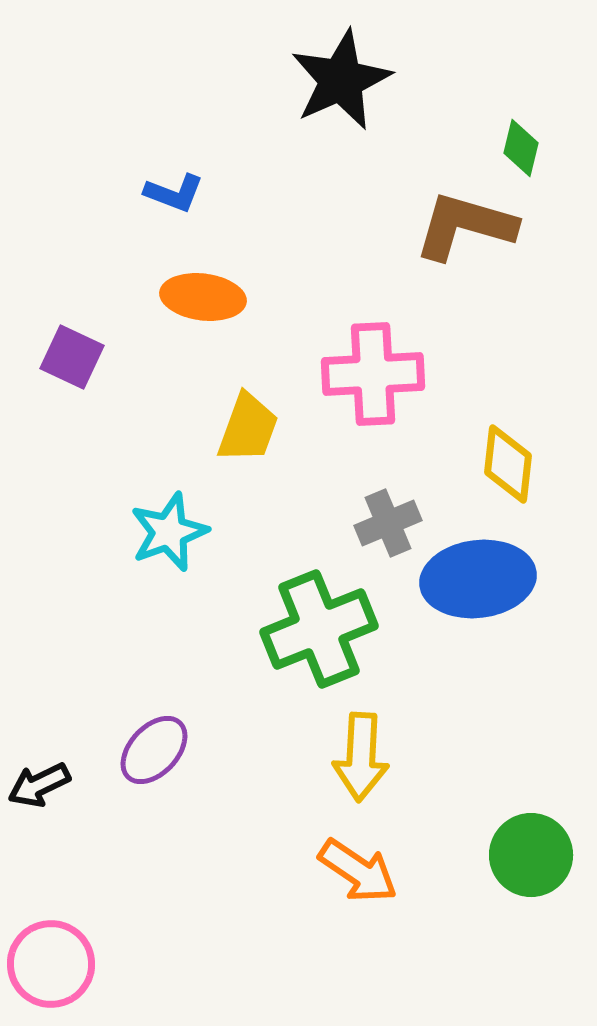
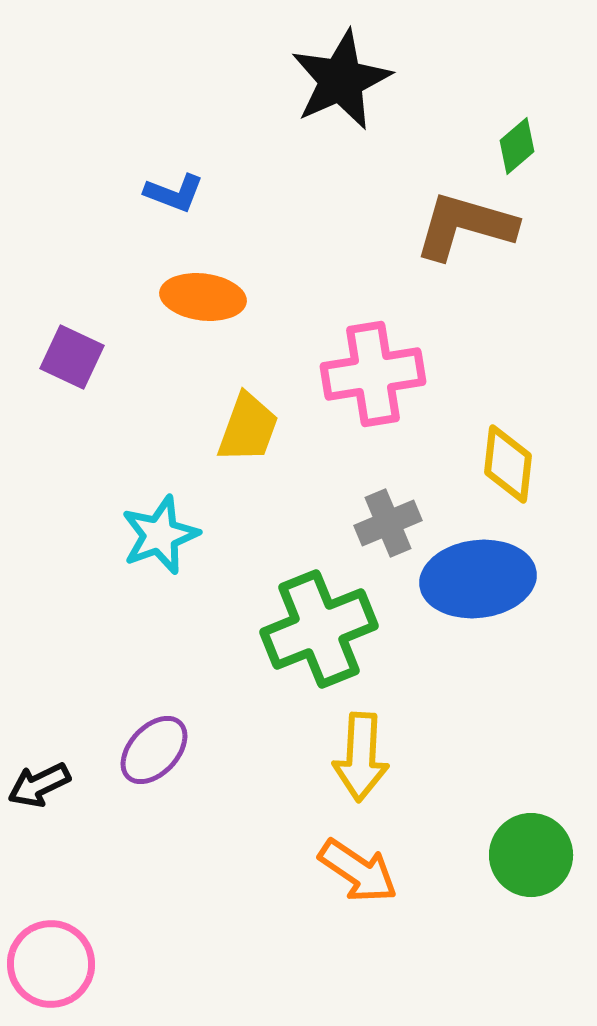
green diamond: moved 4 px left, 2 px up; rotated 36 degrees clockwise
pink cross: rotated 6 degrees counterclockwise
cyan star: moved 9 px left, 3 px down
